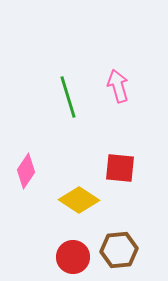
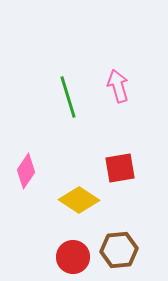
red square: rotated 16 degrees counterclockwise
